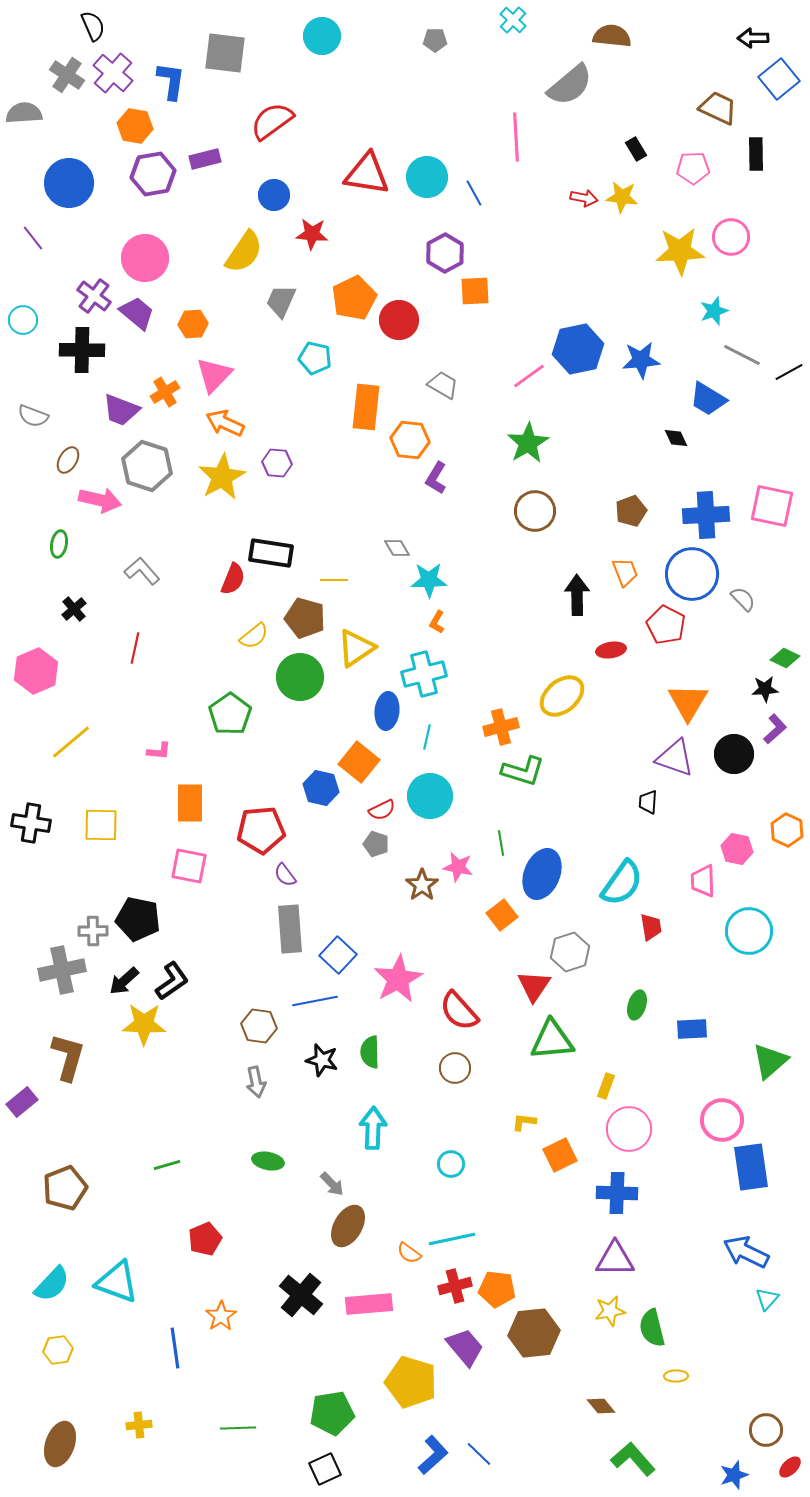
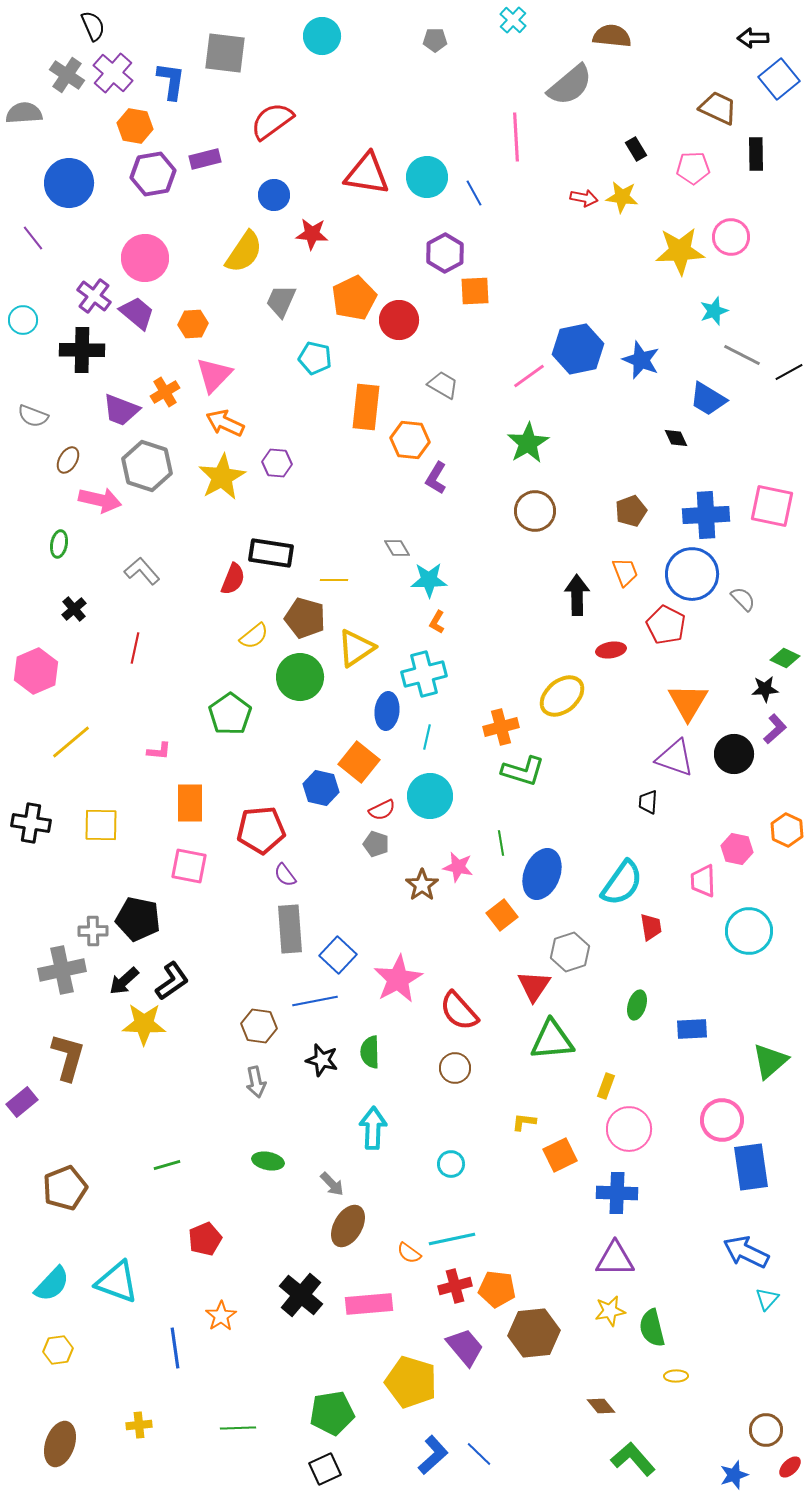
blue star at (641, 360): rotated 27 degrees clockwise
